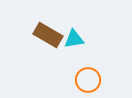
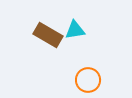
cyan triangle: moved 1 px right, 9 px up
